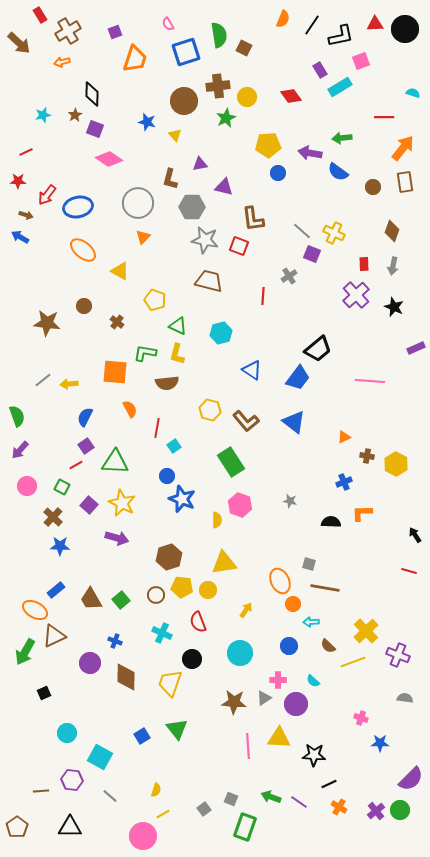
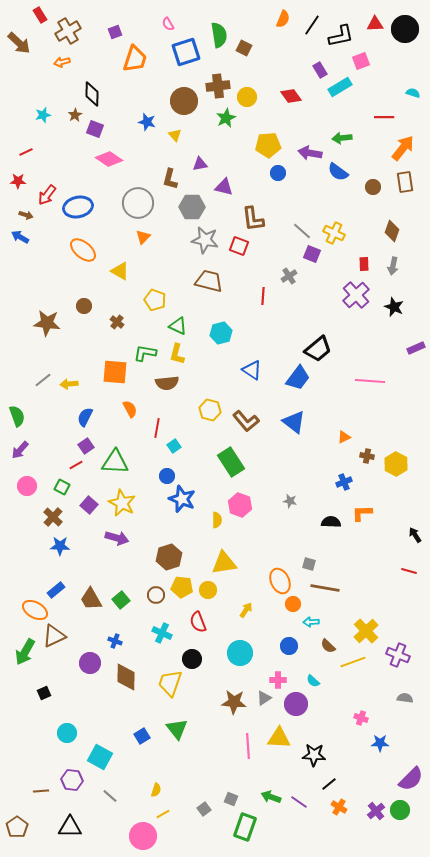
black line at (329, 784): rotated 14 degrees counterclockwise
